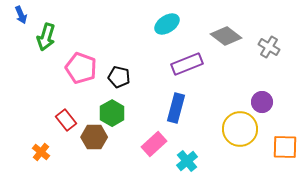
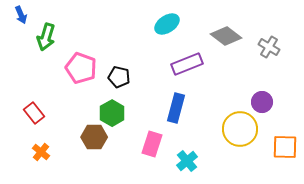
red rectangle: moved 32 px left, 7 px up
pink rectangle: moved 2 px left; rotated 30 degrees counterclockwise
